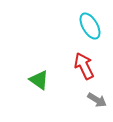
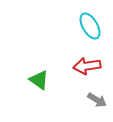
red arrow: moved 3 px right; rotated 72 degrees counterclockwise
